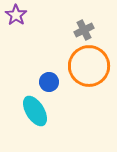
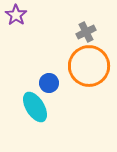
gray cross: moved 2 px right, 2 px down
blue circle: moved 1 px down
cyan ellipse: moved 4 px up
